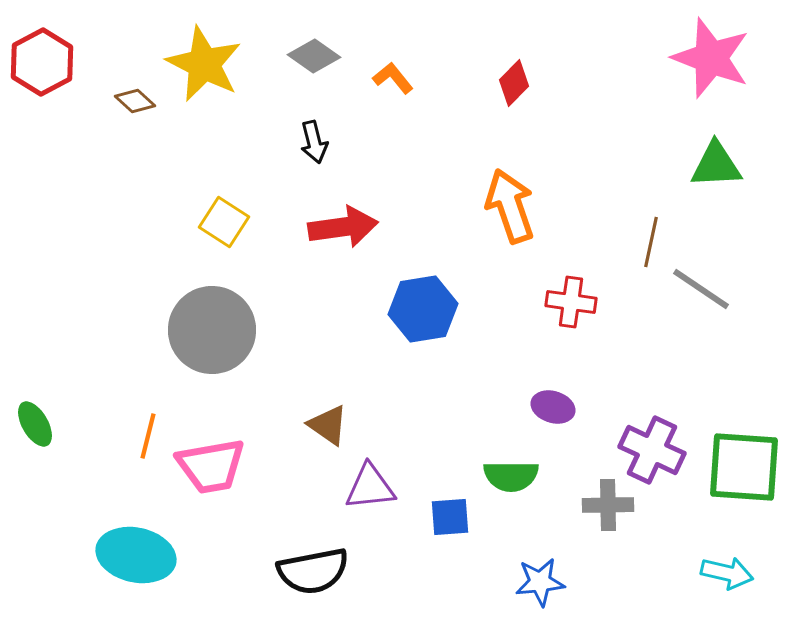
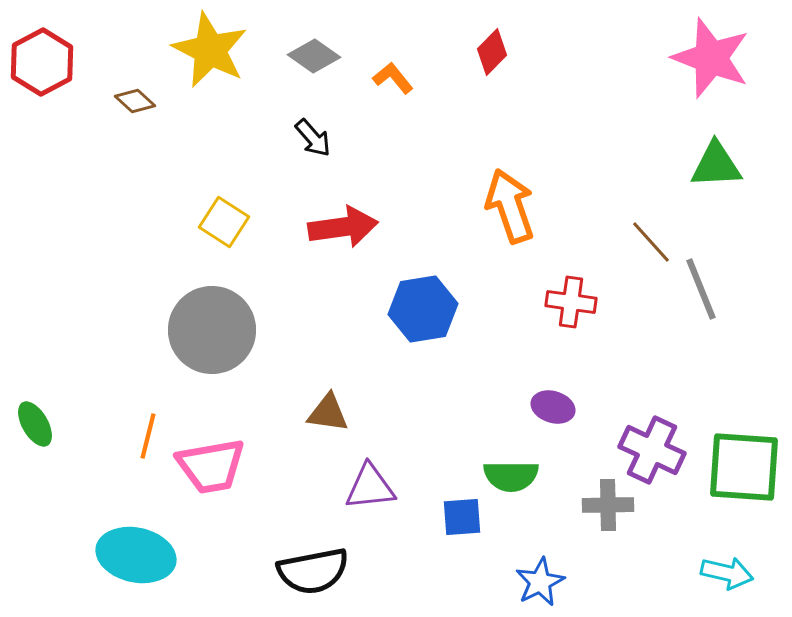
yellow star: moved 6 px right, 14 px up
red diamond: moved 22 px left, 31 px up
black arrow: moved 1 px left, 4 px up; rotated 27 degrees counterclockwise
brown line: rotated 54 degrees counterclockwise
gray line: rotated 34 degrees clockwise
brown triangle: moved 12 px up; rotated 27 degrees counterclockwise
blue square: moved 12 px right
blue star: rotated 21 degrees counterclockwise
